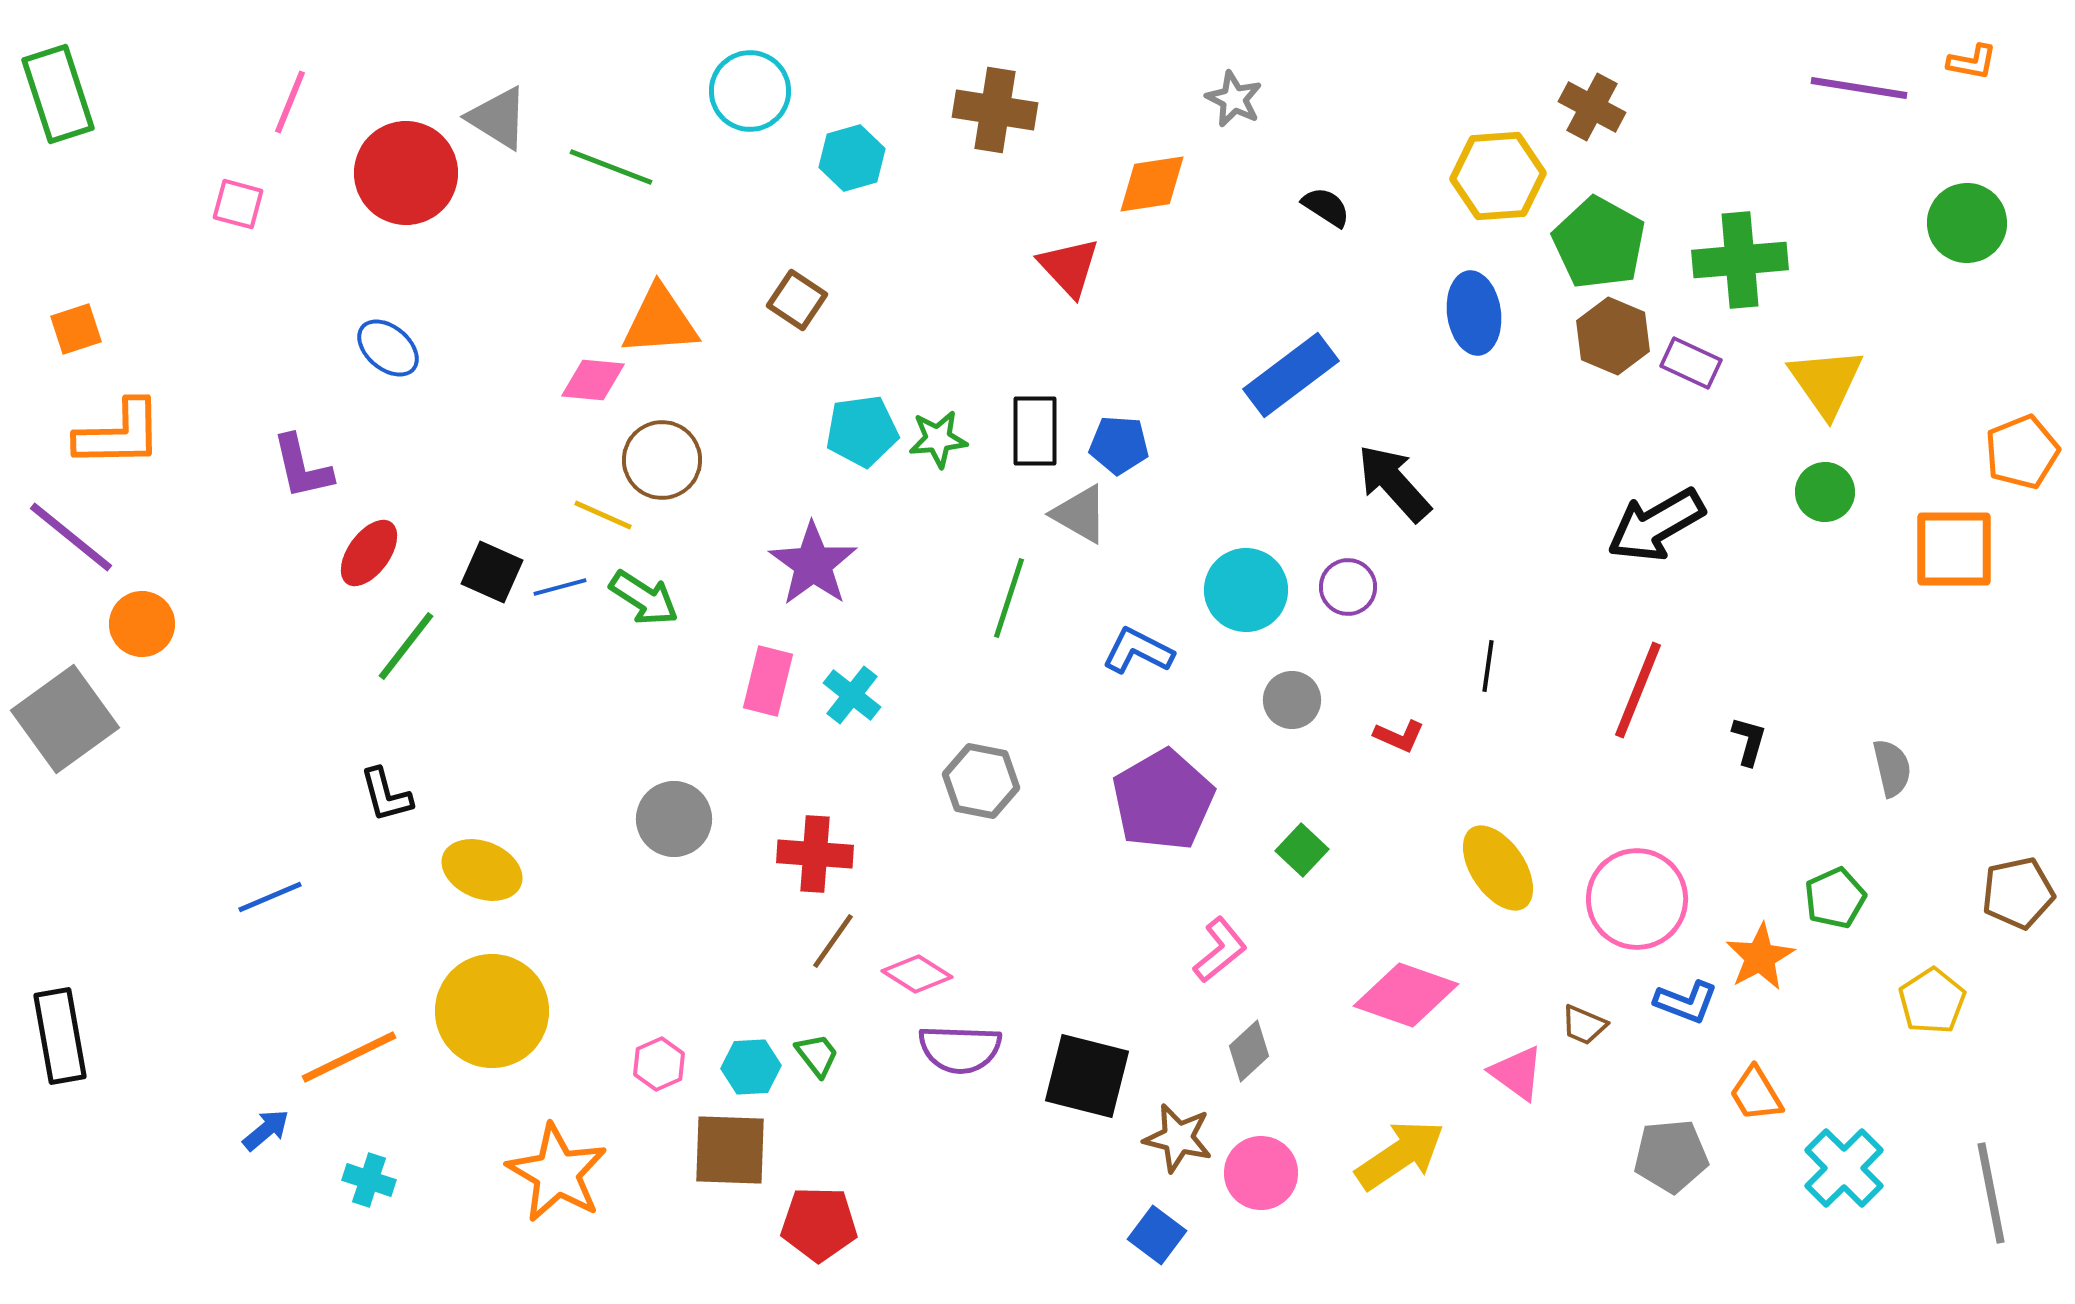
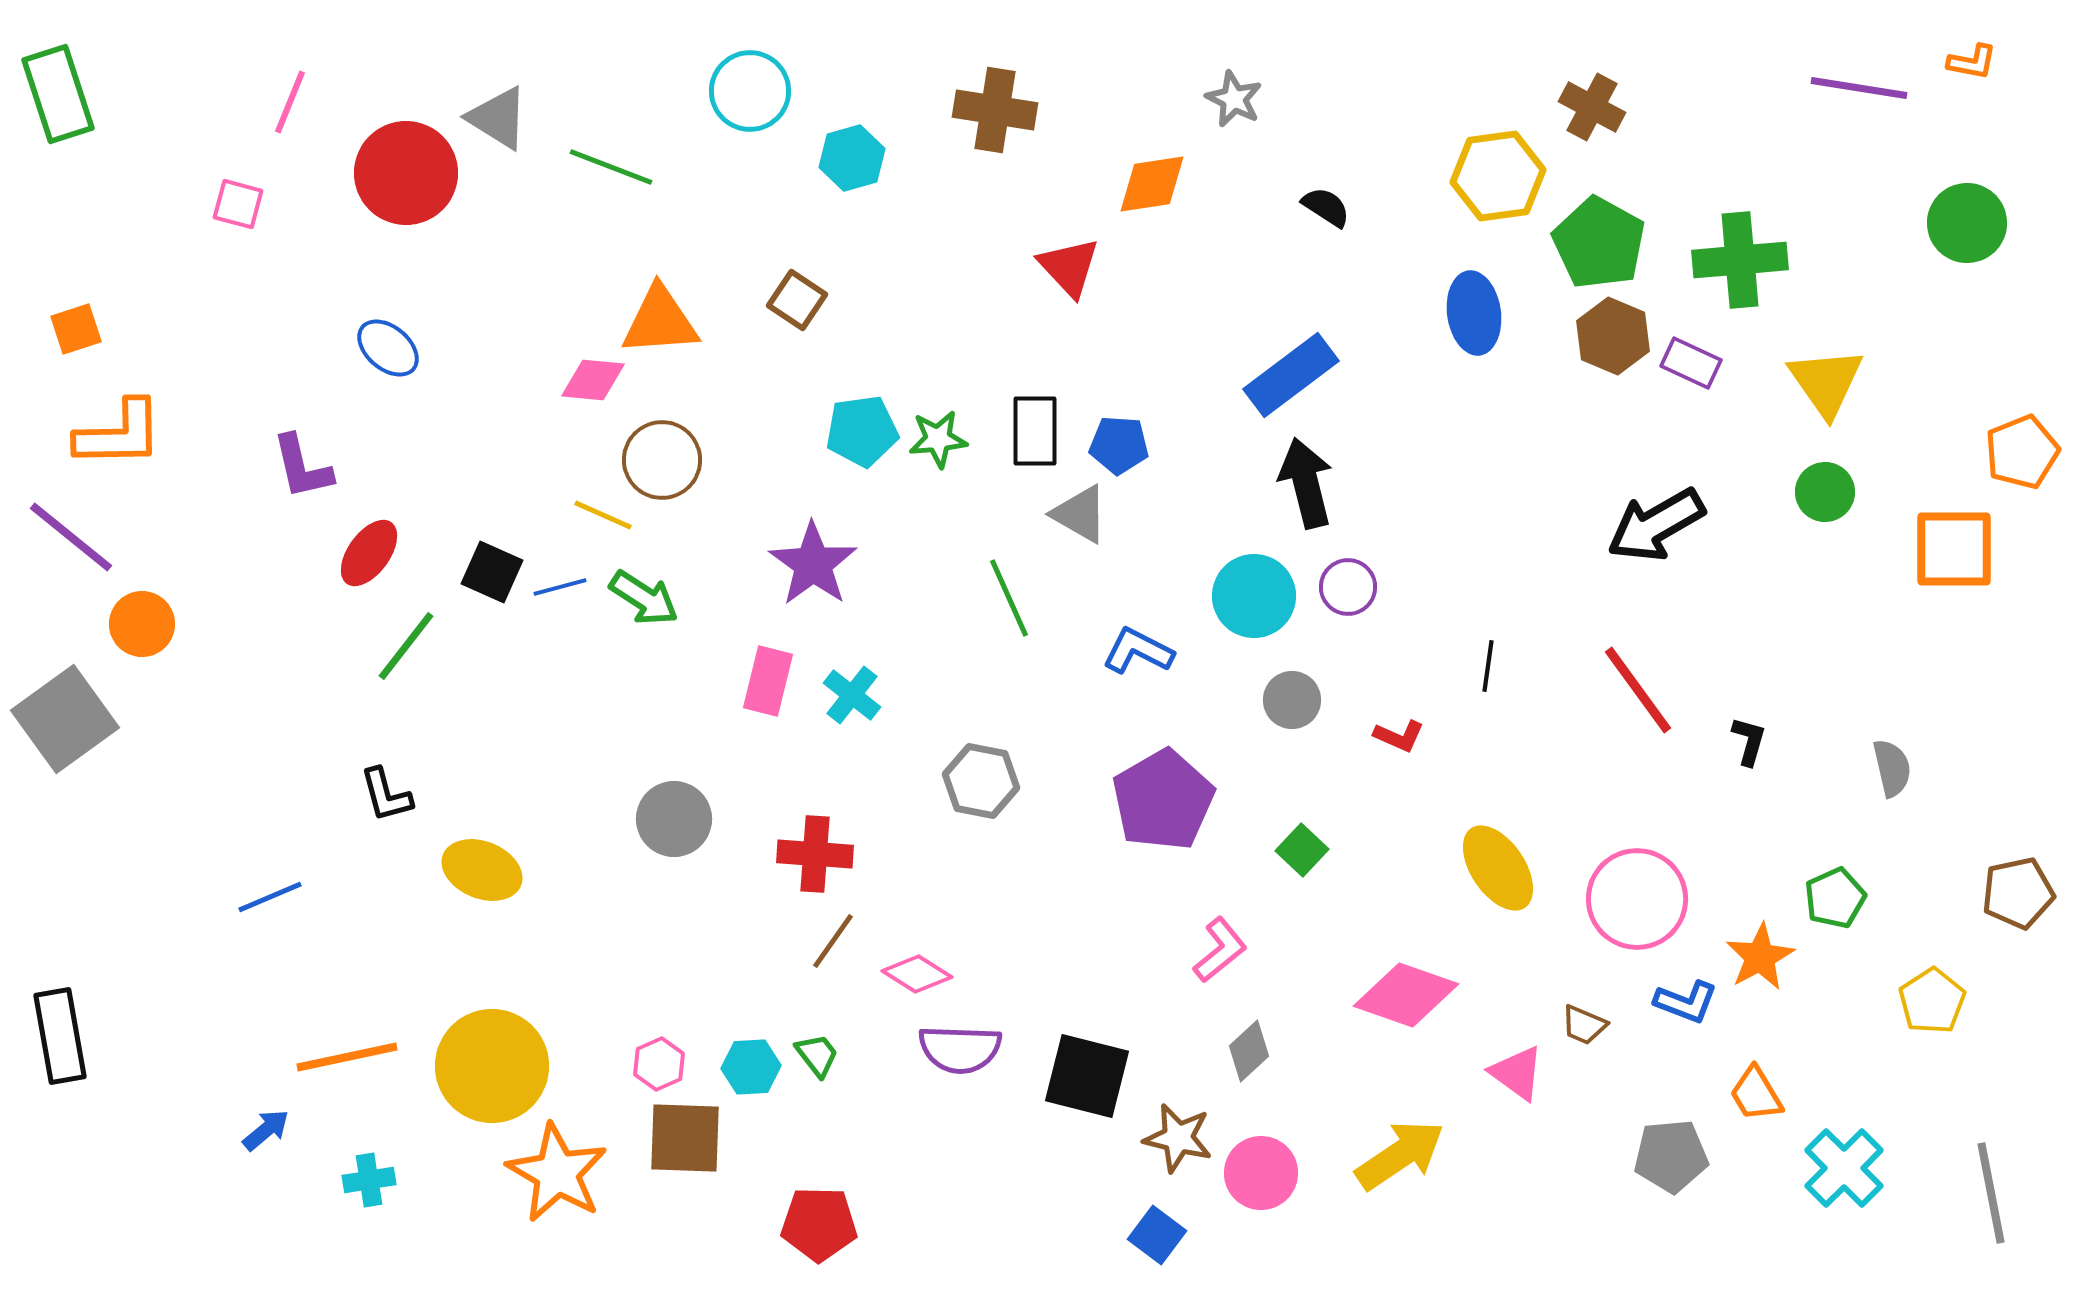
yellow hexagon at (1498, 176): rotated 4 degrees counterclockwise
black arrow at (1394, 483): moved 88 px left; rotated 28 degrees clockwise
cyan circle at (1246, 590): moved 8 px right, 6 px down
green line at (1009, 598): rotated 42 degrees counterclockwise
red line at (1638, 690): rotated 58 degrees counterclockwise
yellow circle at (492, 1011): moved 55 px down
orange line at (349, 1057): moved 2 px left; rotated 14 degrees clockwise
brown square at (730, 1150): moved 45 px left, 12 px up
cyan cross at (369, 1180): rotated 27 degrees counterclockwise
